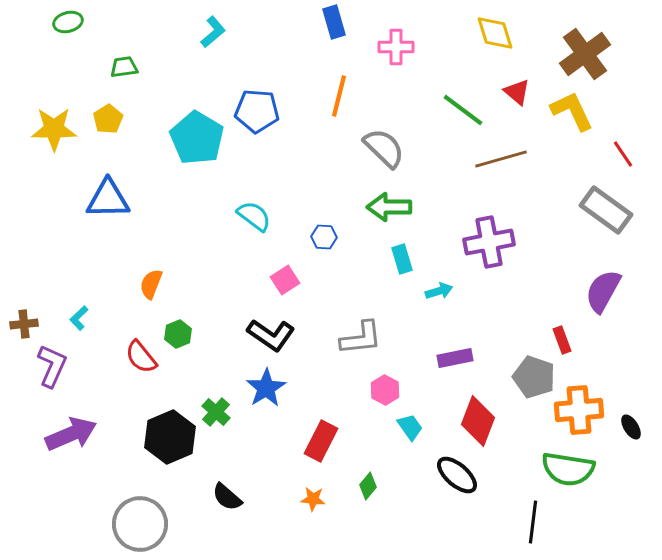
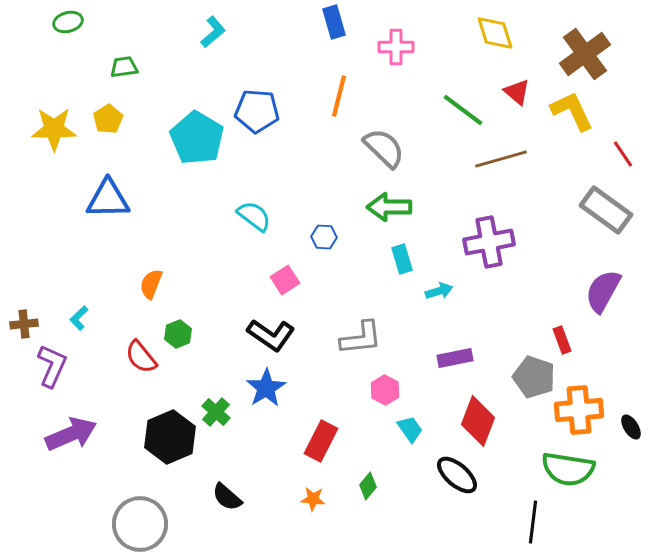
cyan trapezoid at (410, 427): moved 2 px down
